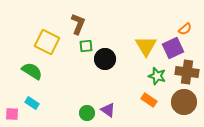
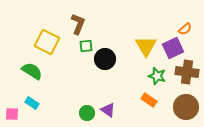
brown circle: moved 2 px right, 5 px down
